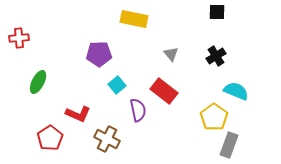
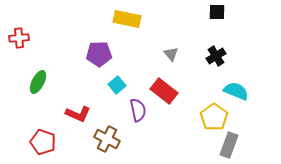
yellow rectangle: moved 7 px left
red pentagon: moved 7 px left, 4 px down; rotated 20 degrees counterclockwise
